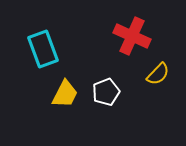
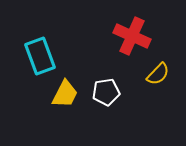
cyan rectangle: moved 3 px left, 7 px down
white pentagon: rotated 12 degrees clockwise
